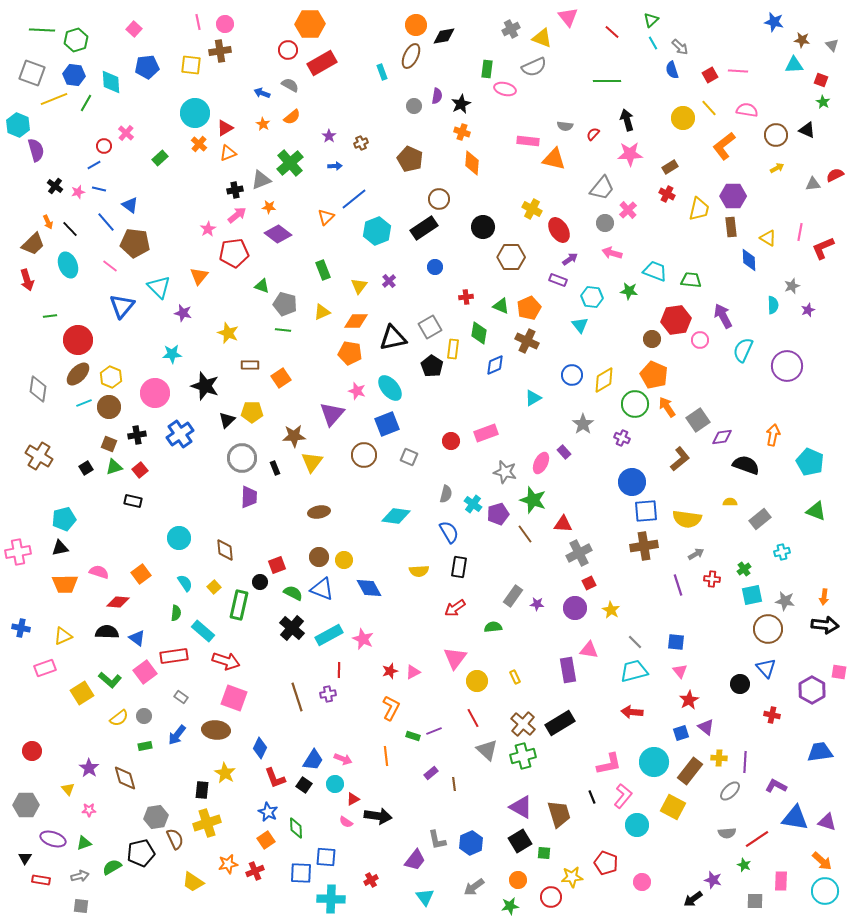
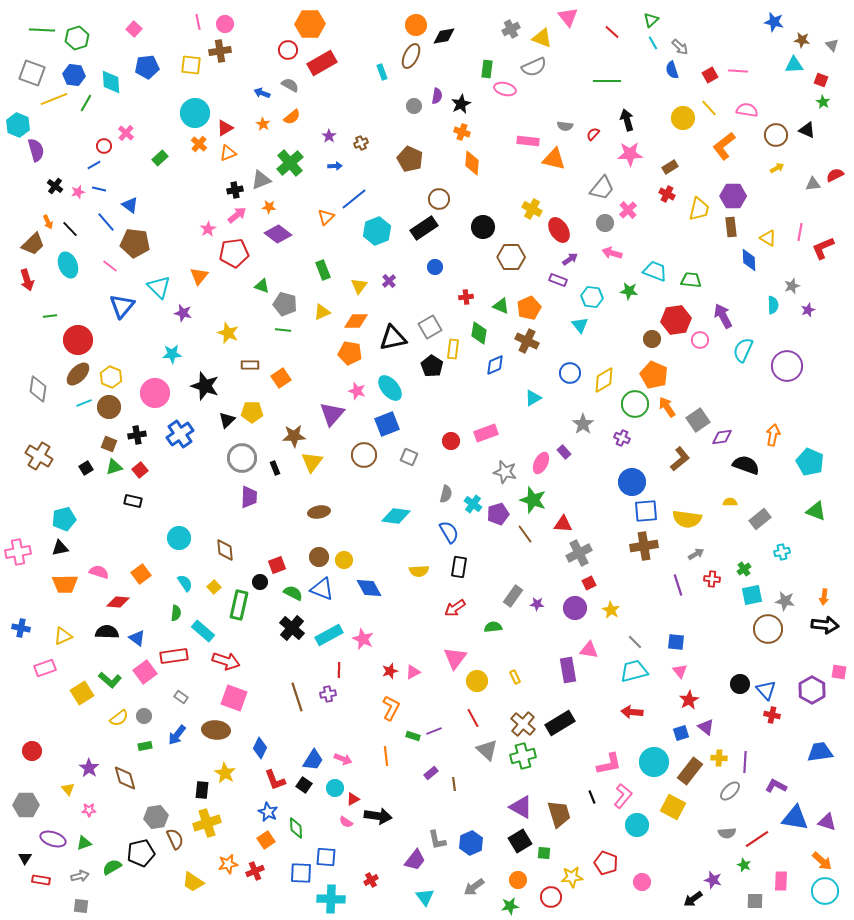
green hexagon at (76, 40): moved 1 px right, 2 px up
blue circle at (572, 375): moved 2 px left, 2 px up
blue triangle at (766, 668): moved 22 px down
red L-shape at (275, 778): moved 2 px down
cyan circle at (335, 784): moved 4 px down
